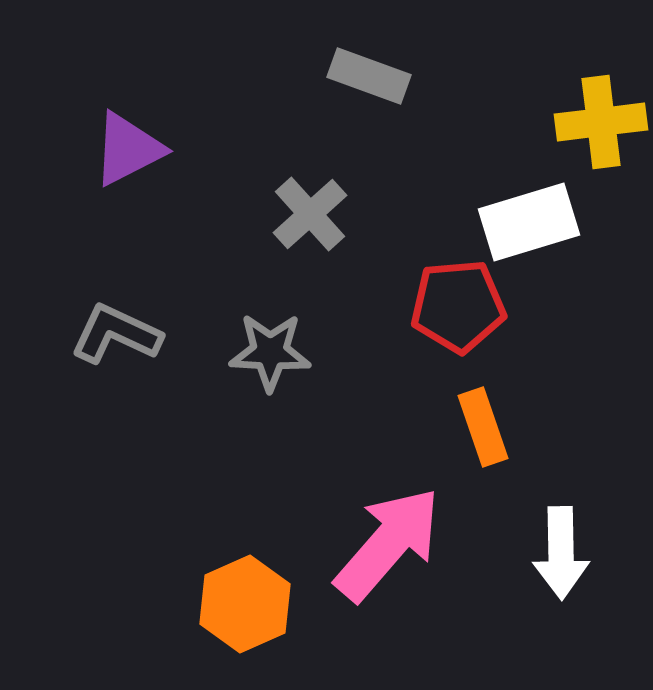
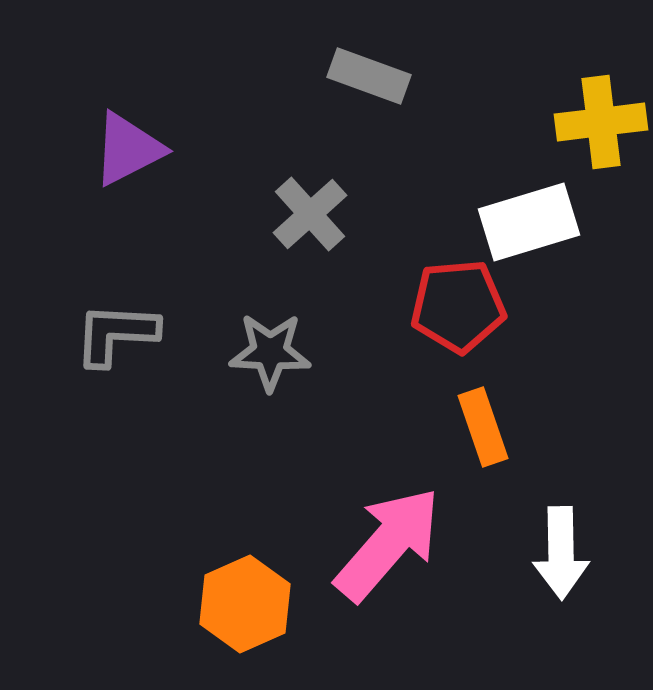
gray L-shape: rotated 22 degrees counterclockwise
